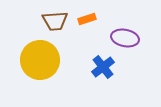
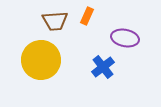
orange rectangle: moved 3 px up; rotated 48 degrees counterclockwise
yellow circle: moved 1 px right
